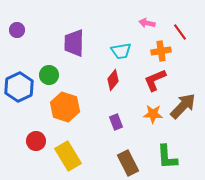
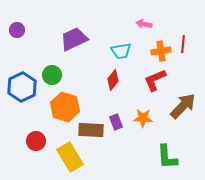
pink arrow: moved 3 px left, 1 px down
red line: moved 3 px right, 12 px down; rotated 42 degrees clockwise
purple trapezoid: moved 4 px up; rotated 64 degrees clockwise
green circle: moved 3 px right
blue hexagon: moved 3 px right
orange star: moved 10 px left, 4 px down
yellow rectangle: moved 2 px right, 1 px down
brown rectangle: moved 37 px left, 33 px up; rotated 60 degrees counterclockwise
